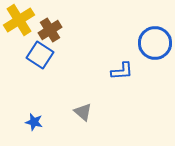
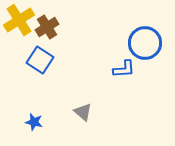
brown cross: moved 3 px left, 3 px up
blue circle: moved 10 px left
blue square: moved 5 px down
blue L-shape: moved 2 px right, 2 px up
